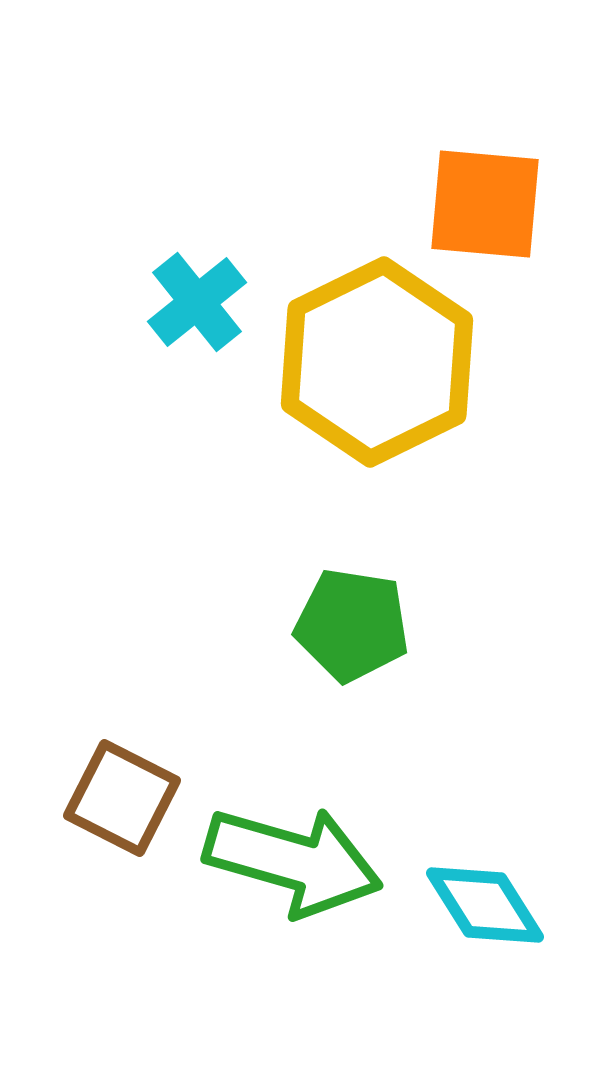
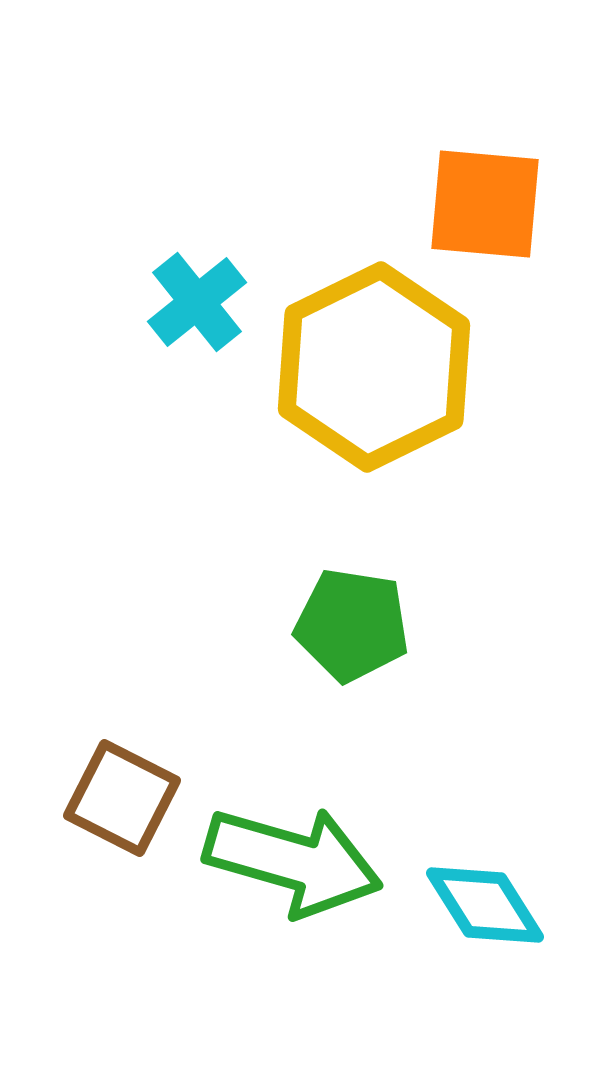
yellow hexagon: moved 3 px left, 5 px down
